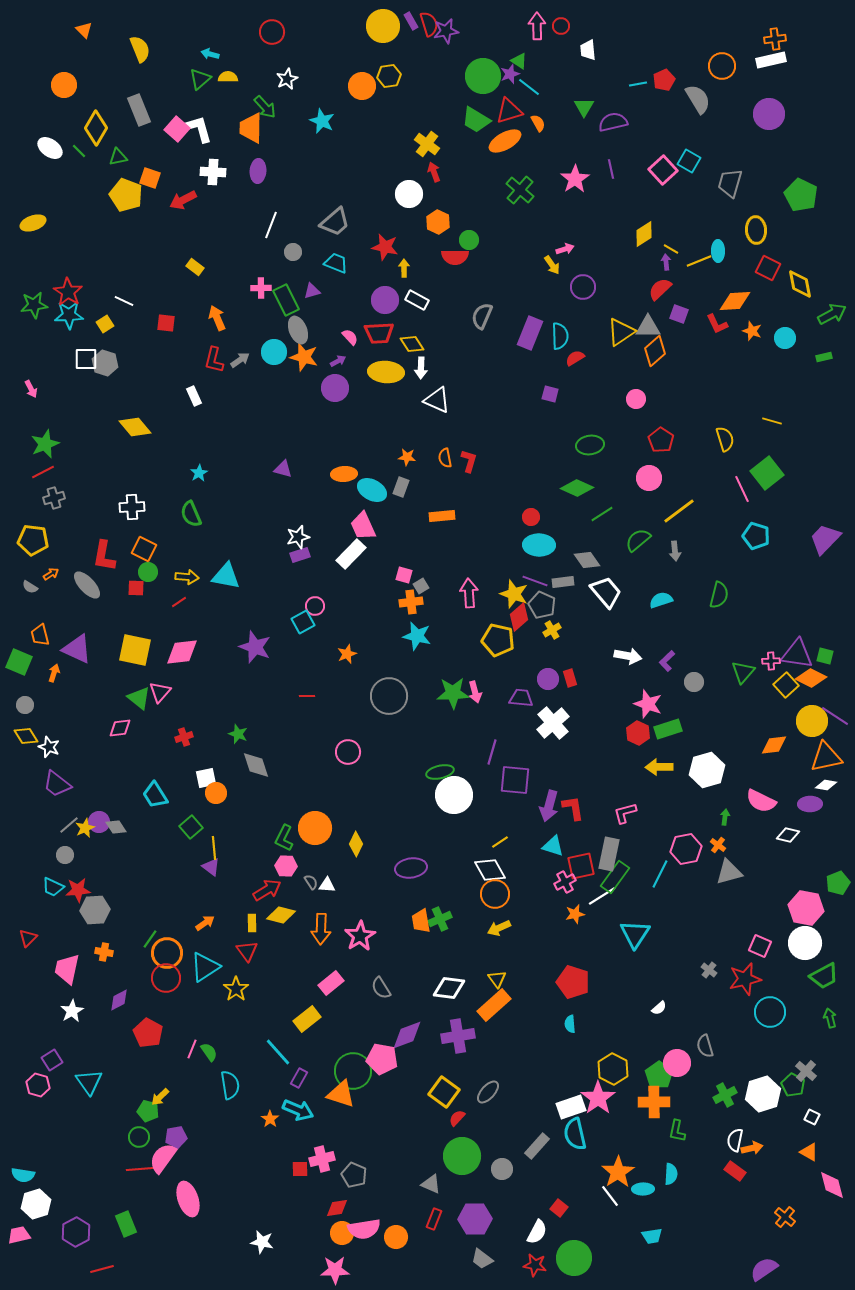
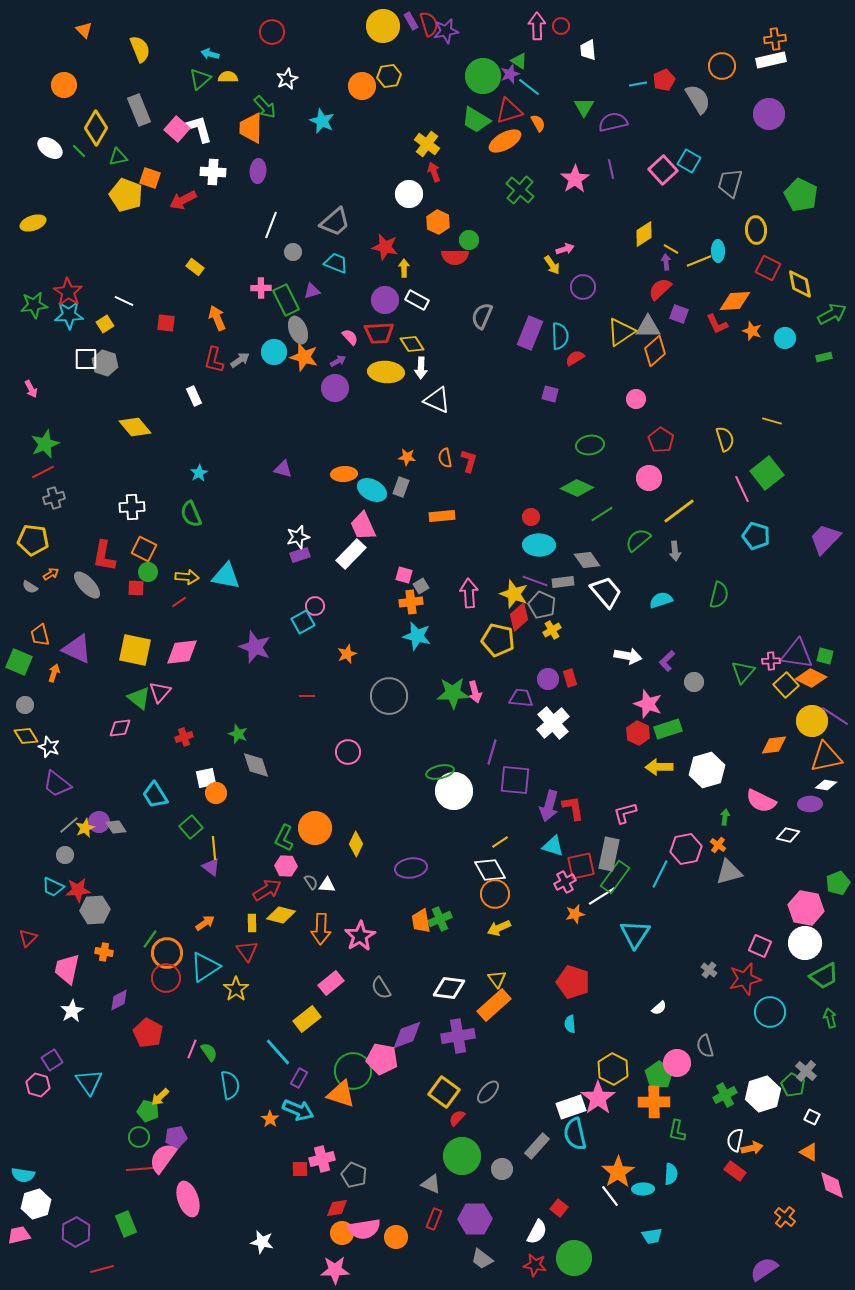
white circle at (454, 795): moved 4 px up
